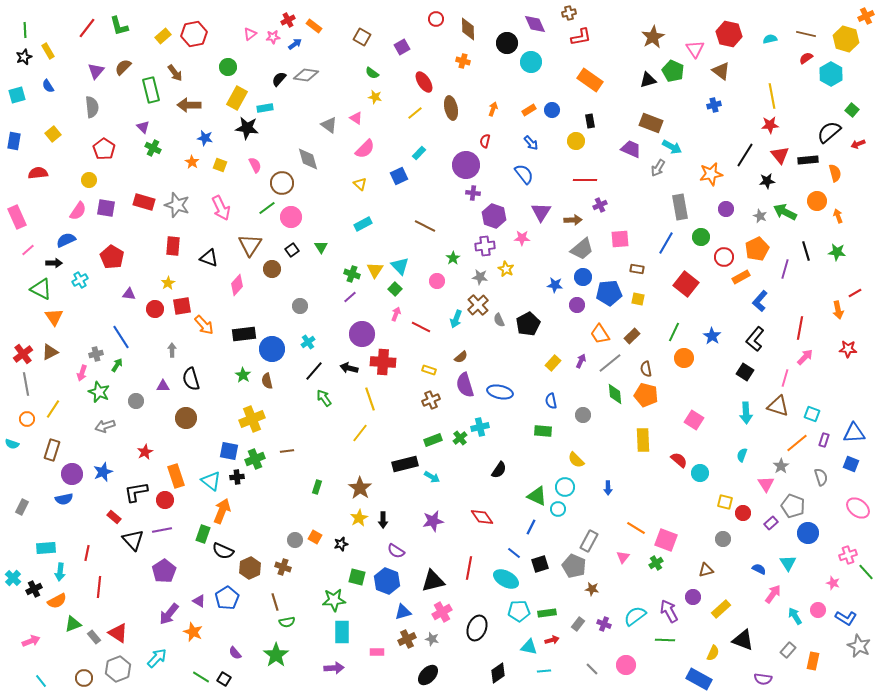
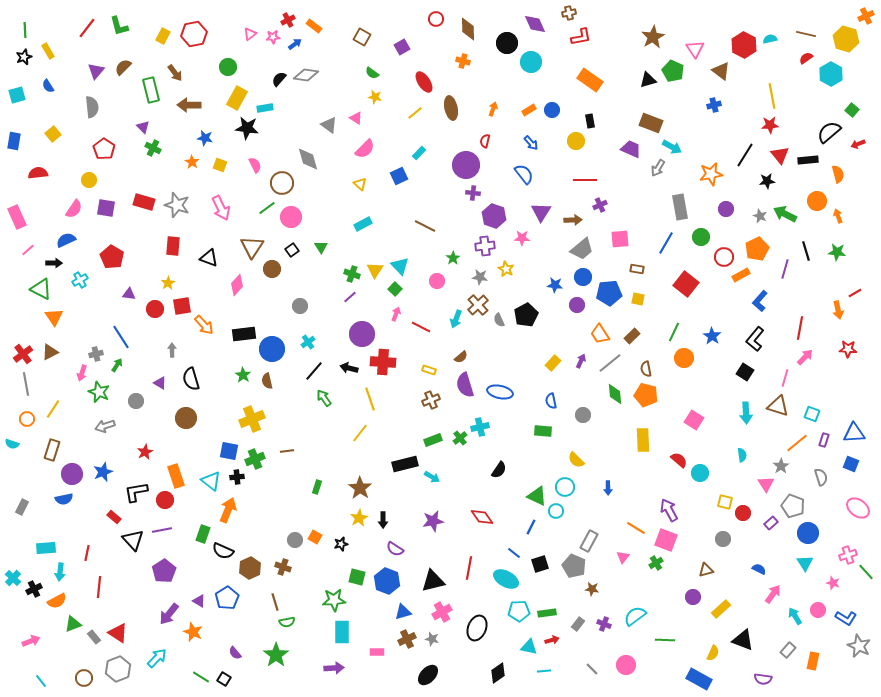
red hexagon at (729, 34): moved 15 px right, 11 px down; rotated 15 degrees clockwise
yellow rectangle at (163, 36): rotated 21 degrees counterclockwise
orange semicircle at (835, 173): moved 3 px right, 1 px down
pink semicircle at (78, 211): moved 4 px left, 2 px up
green arrow at (785, 212): moved 2 px down
brown triangle at (250, 245): moved 2 px right, 2 px down
orange rectangle at (741, 277): moved 2 px up
black pentagon at (528, 324): moved 2 px left, 9 px up
purple triangle at (163, 386): moved 3 px left, 3 px up; rotated 32 degrees clockwise
cyan semicircle at (742, 455): rotated 152 degrees clockwise
cyan circle at (558, 509): moved 2 px left, 2 px down
orange arrow at (222, 511): moved 6 px right, 1 px up
purple semicircle at (396, 551): moved 1 px left, 2 px up
cyan triangle at (788, 563): moved 17 px right
purple arrow at (669, 611): moved 101 px up
